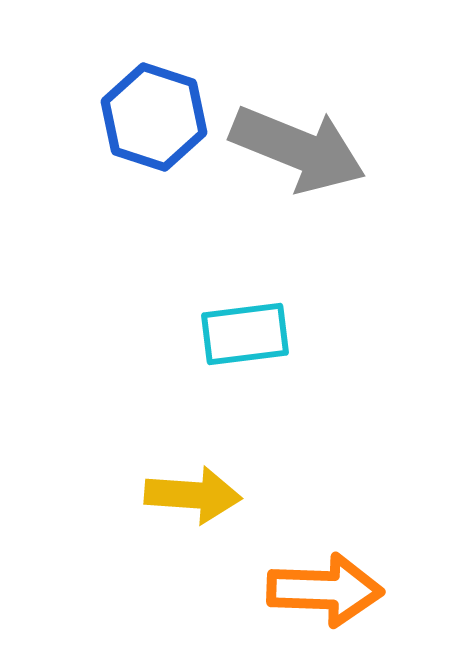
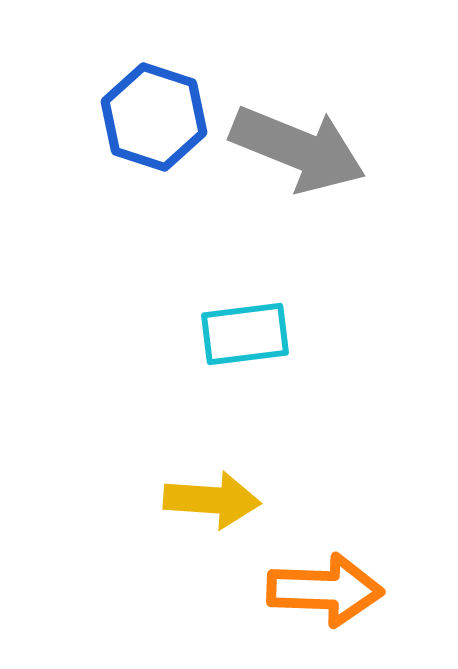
yellow arrow: moved 19 px right, 5 px down
